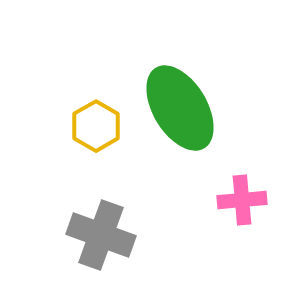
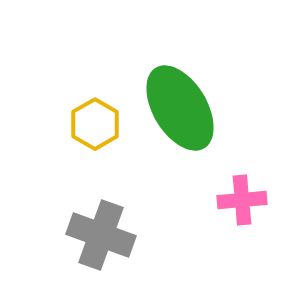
yellow hexagon: moved 1 px left, 2 px up
